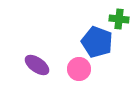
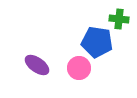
blue pentagon: rotated 12 degrees counterclockwise
pink circle: moved 1 px up
